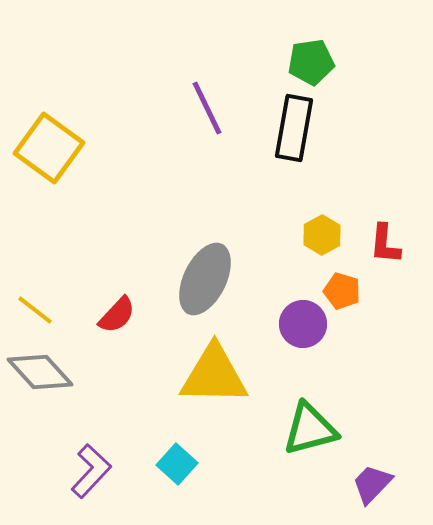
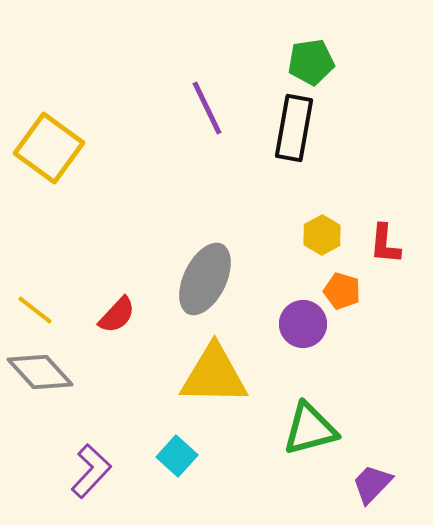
cyan square: moved 8 px up
